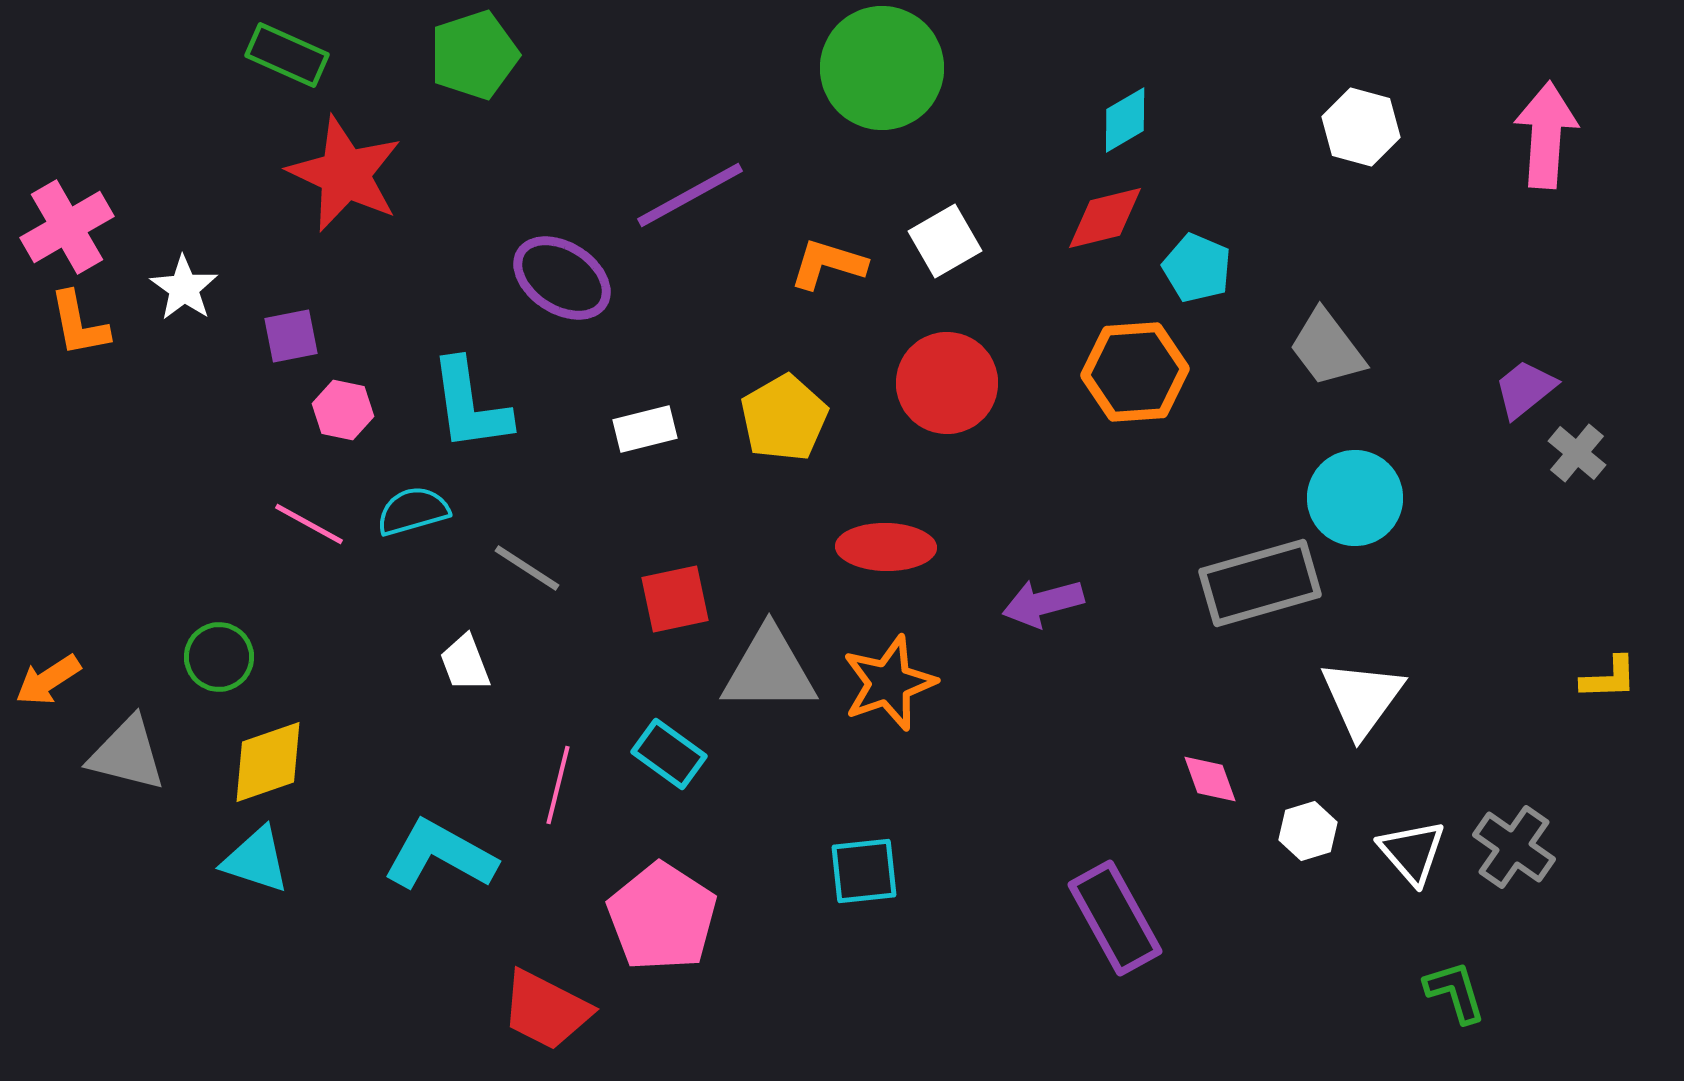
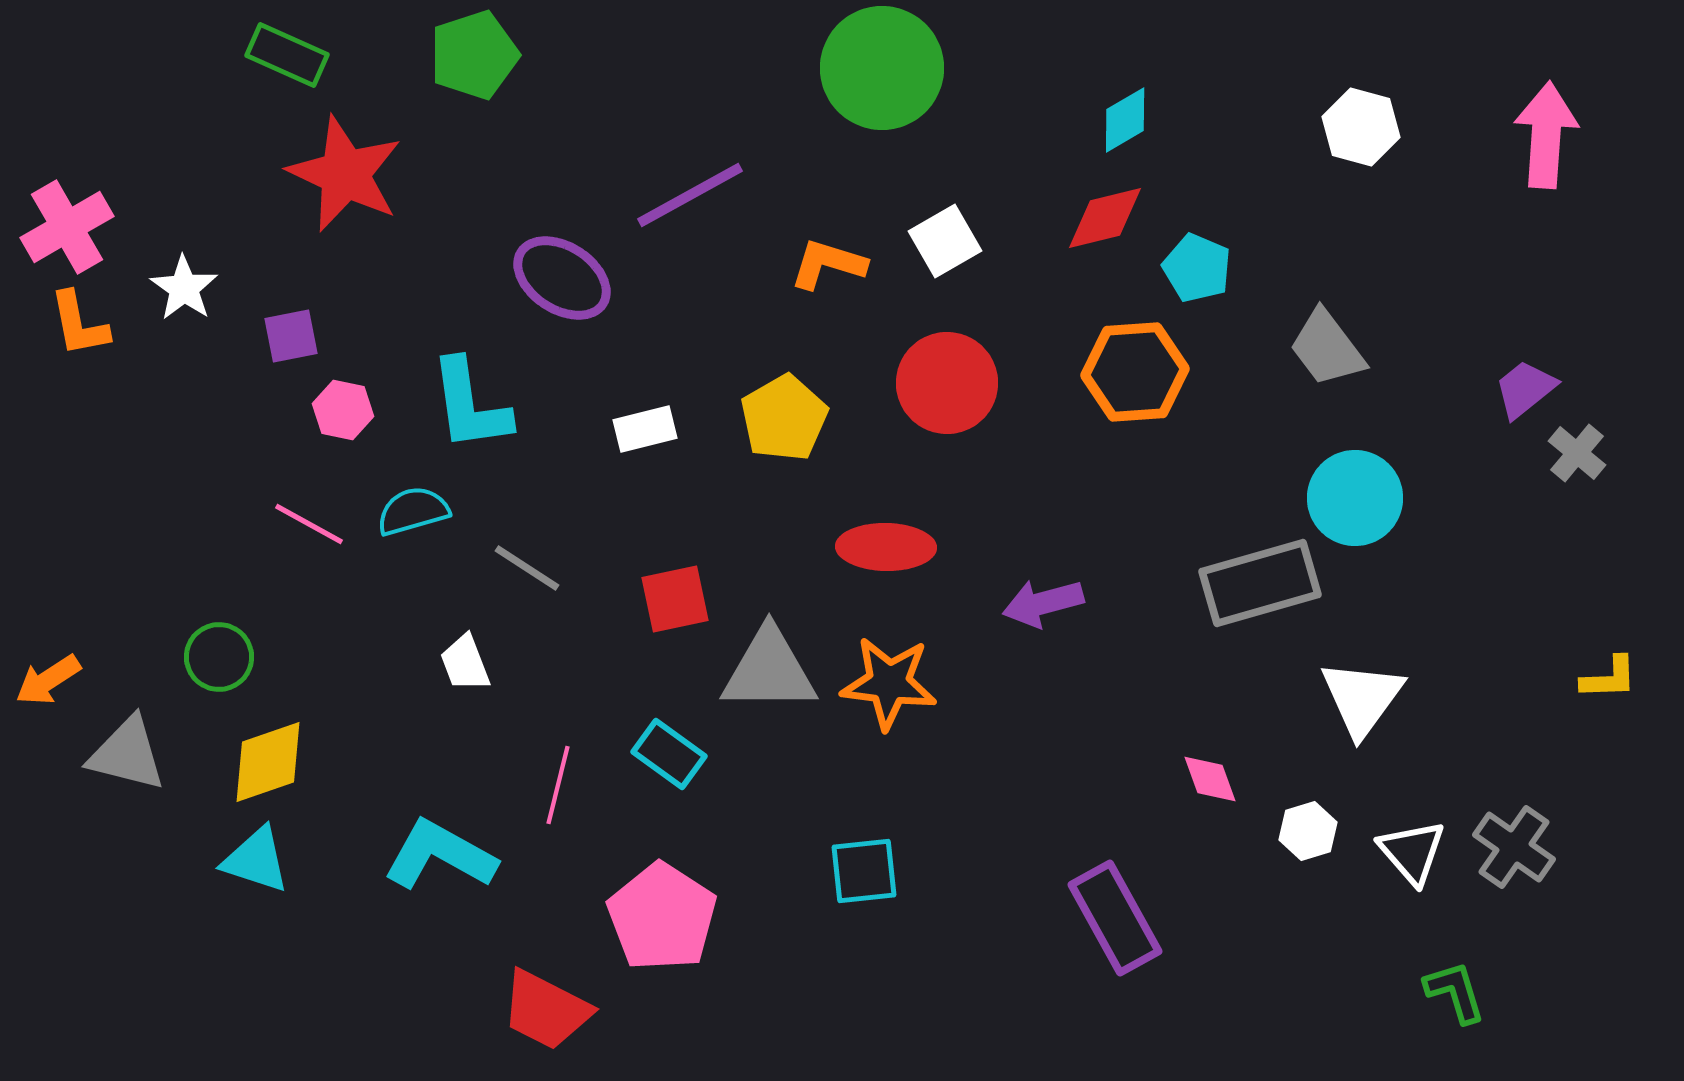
orange star at (889, 683): rotated 26 degrees clockwise
